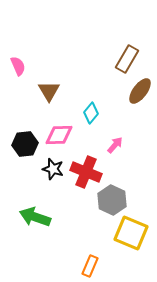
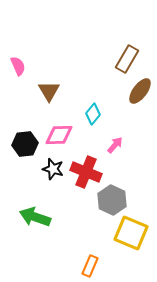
cyan diamond: moved 2 px right, 1 px down
